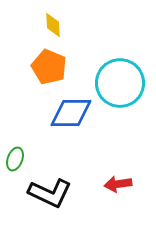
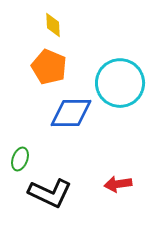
green ellipse: moved 5 px right
